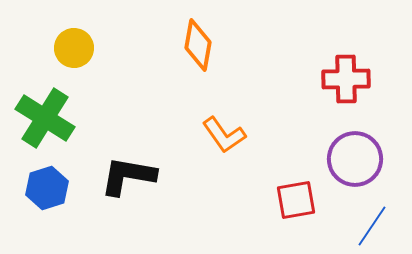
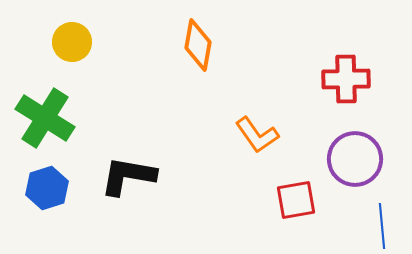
yellow circle: moved 2 px left, 6 px up
orange L-shape: moved 33 px right
blue line: moved 10 px right; rotated 39 degrees counterclockwise
